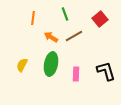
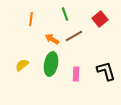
orange line: moved 2 px left, 1 px down
orange arrow: moved 1 px right, 2 px down
yellow semicircle: rotated 24 degrees clockwise
